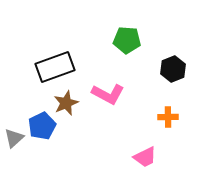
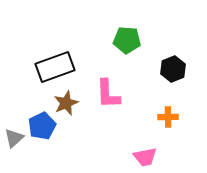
pink L-shape: rotated 60 degrees clockwise
pink trapezoid: rotated 15 degrees clockwise
